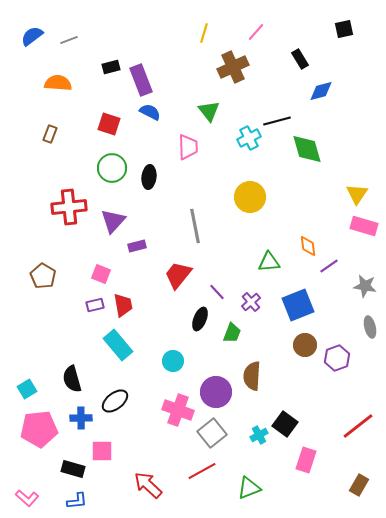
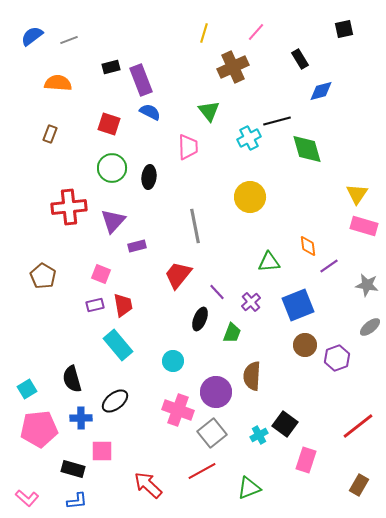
gray star at (365, 286): moved 2 px right, 1 px up
gray ellipse at (370, 327): rotated 65 degrees clockwise
